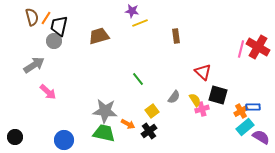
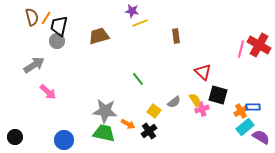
gray circle: moved 3 px right
red cross: moved 1 px right, 2 px up
gray semicircle: moved 5 px down; rotated 16 degrees clockwise
yellow square: moved 2 px right; rotated 16 degrees counterclockwise
